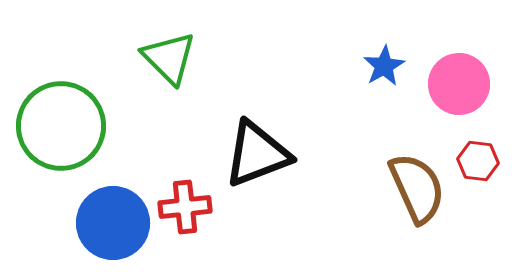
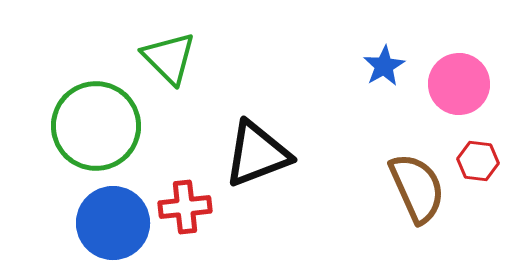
green circle: moved 35 px right
